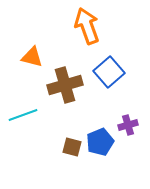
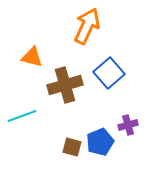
orange arrow: rotated 45 degrees clockwise
blue square: moved 1 px down
cyan line: moved 1 px left, 1 px down
